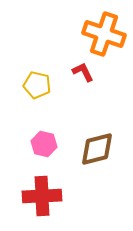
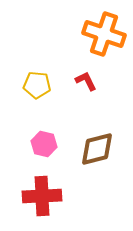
red L-shape: moved 3 px right, 9 px down
yellow pentagon: rotated 8 degrees counterclockwise
